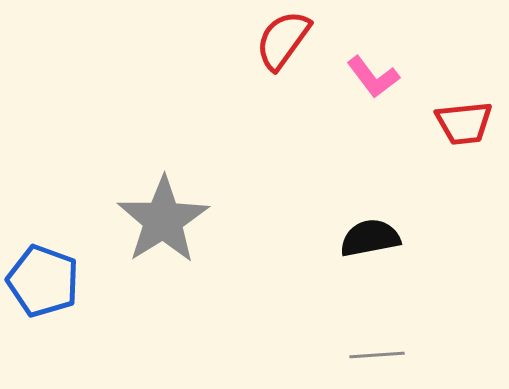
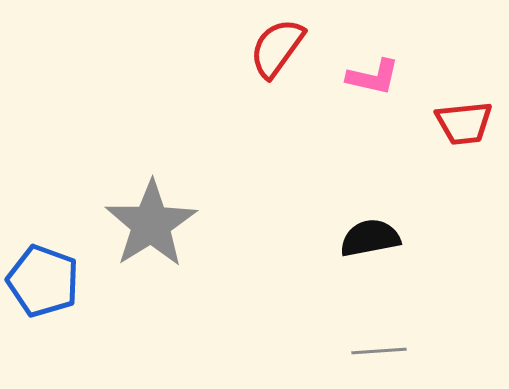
red semicircle: moved 6 px left, 8 px down
pink L-shape: rotated 40 degrees counterclockwise
gray star: moved 12 px left, 4 px down
gray line: moved 2 px right, 4 px up
